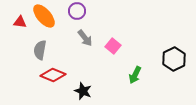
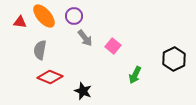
purple circle: moved 3 px left, 5 px down
red diamond: moved 3 px left, 2 px down
